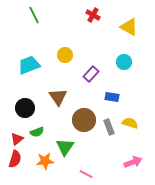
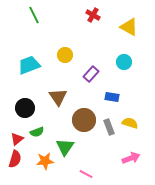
pink arrow: moved 2 px left, 4 px up
